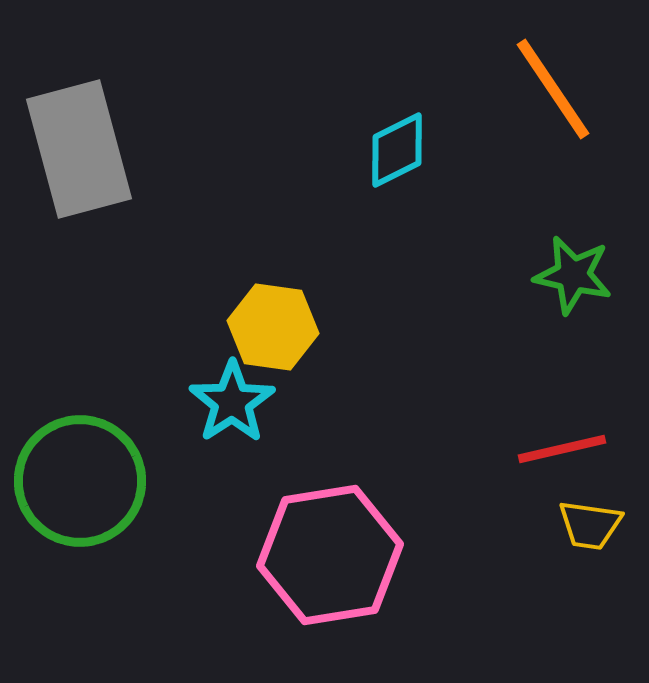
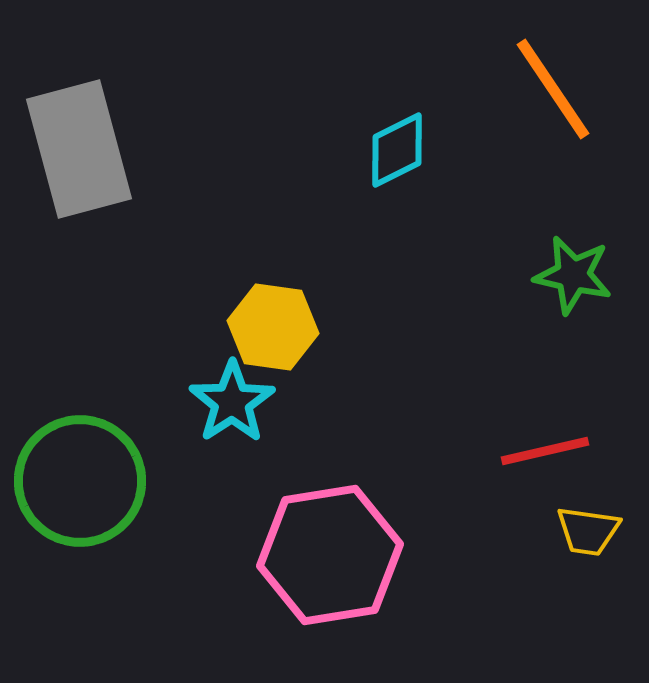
red line: moved 17 px left, 2 px down
yellow trapezoid: moved 2 px left, 6 px down
